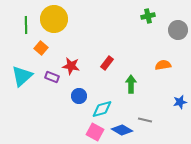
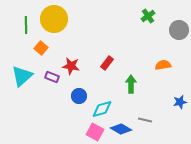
green cross: rotated 24 degrees counterclockwise
gray circle: moved 1 px right
blue diamond: moved 1 px left, 1 px up
